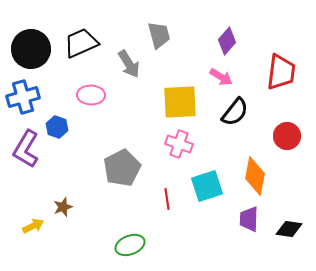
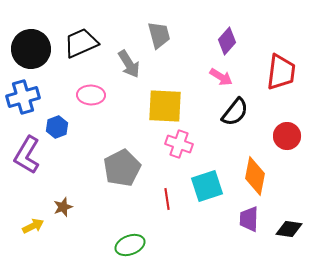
yellow square: moved 15 px left, 4 px down; rotated 6 degrees clockwise
blue hexagon: rotated 20 degrees clockwise
purple L-shape: moved 1 px right, 6 px down
